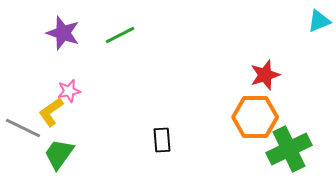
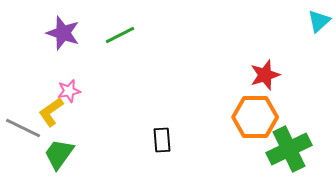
cyan triangle: rotated 20 degrees counterclockwise
